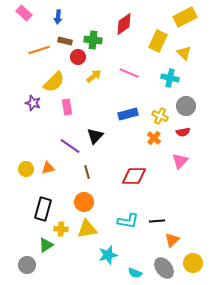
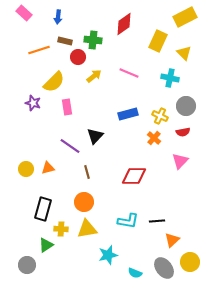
yellow circle at (193, 263): moved 3 px left, 1 px up
